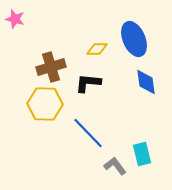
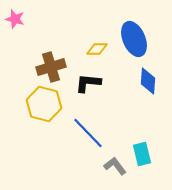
blue diamond: moved 2 px right, 1 px up; rotated 12 degrees clockwise
yellow hexagon: moved 1 px left; rotated 12 degrees clockwise
